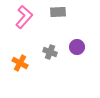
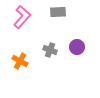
pink L-shape: moved 2 px left
gray cross: moved 2 px up
orange cross: moved 2 px up
